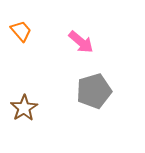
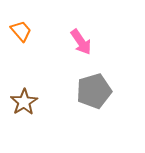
pink arrow: rotated 16 degrees clockwise
brown star: moved 6 px up
